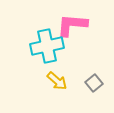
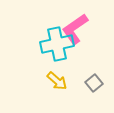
pink L-shape: moved 3 px right, 4 px down; rotated 40 degrees counterclockwise
cyan cross: moved 10 px right, 2 px up
